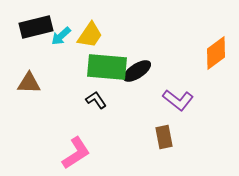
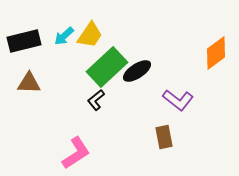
black rectangle: moved 12 px left, 14 px down
cyan arrow: moved 3 px right
green rectangle: rotated 48 degrees counterclockwise
black L-shape: rotated 95 degrees counterclockwise
